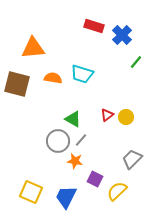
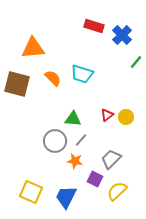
orange semicircle: rotated 36 degrees clockwise
green triangle: rotated 24 degrees counterclockwise
gray circle: moved 3 px left
gray trapezoid: moved 21 px left
